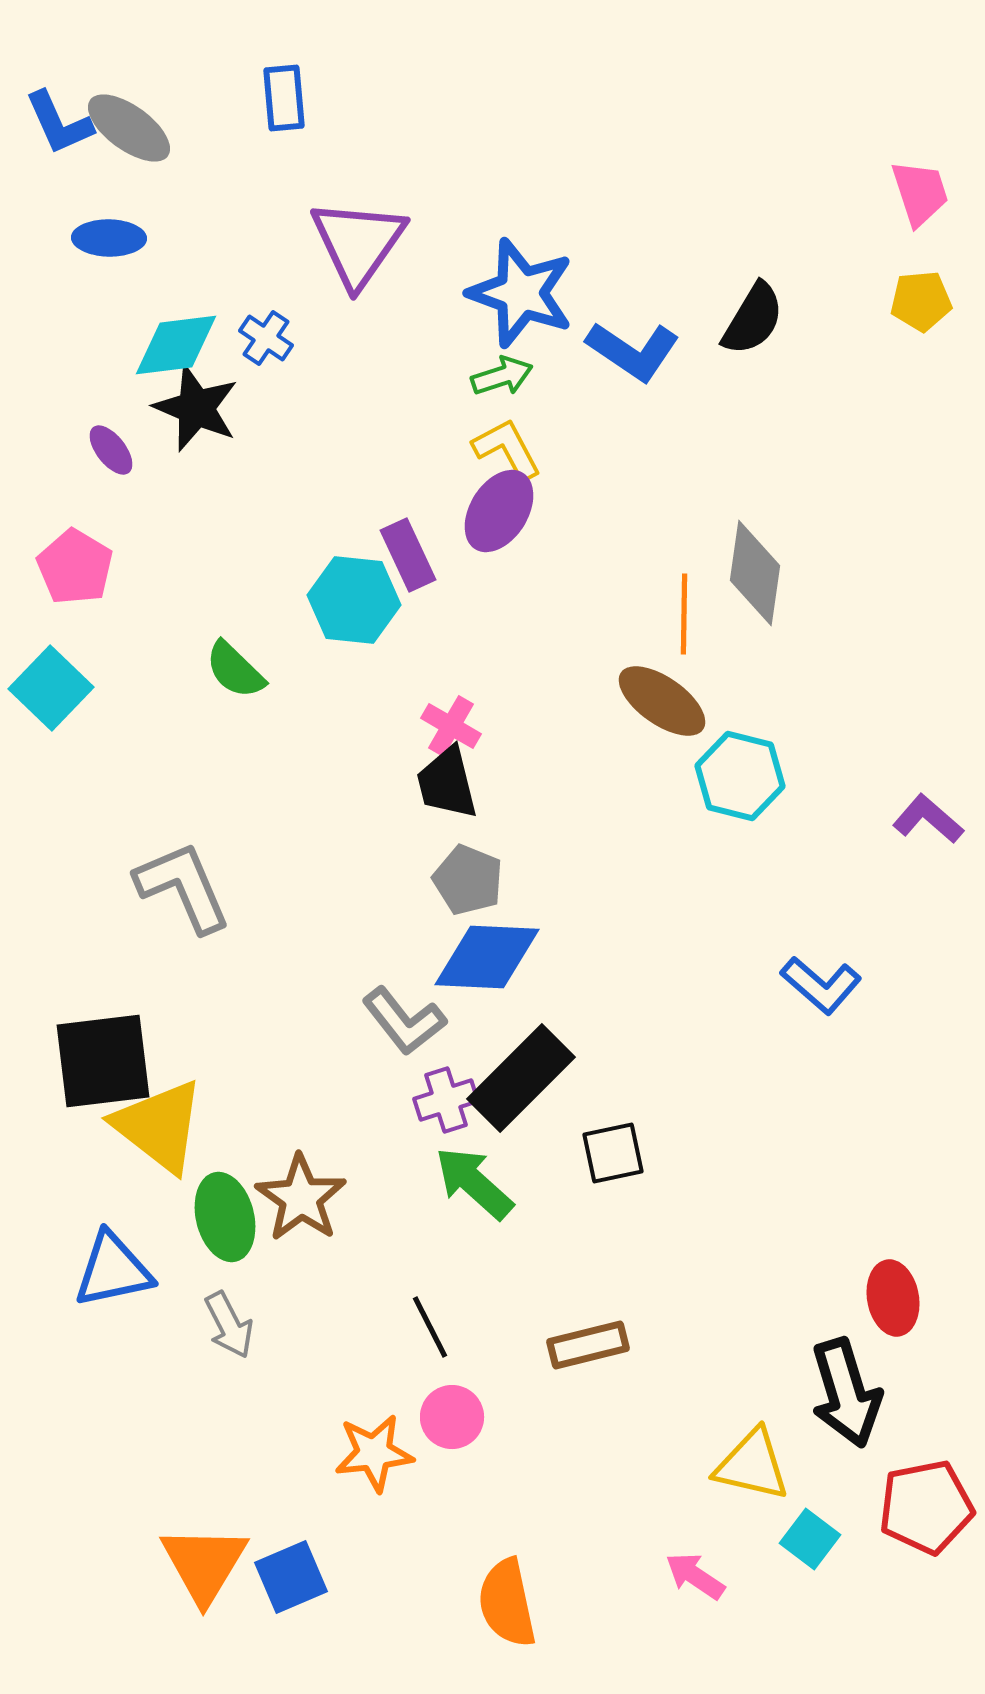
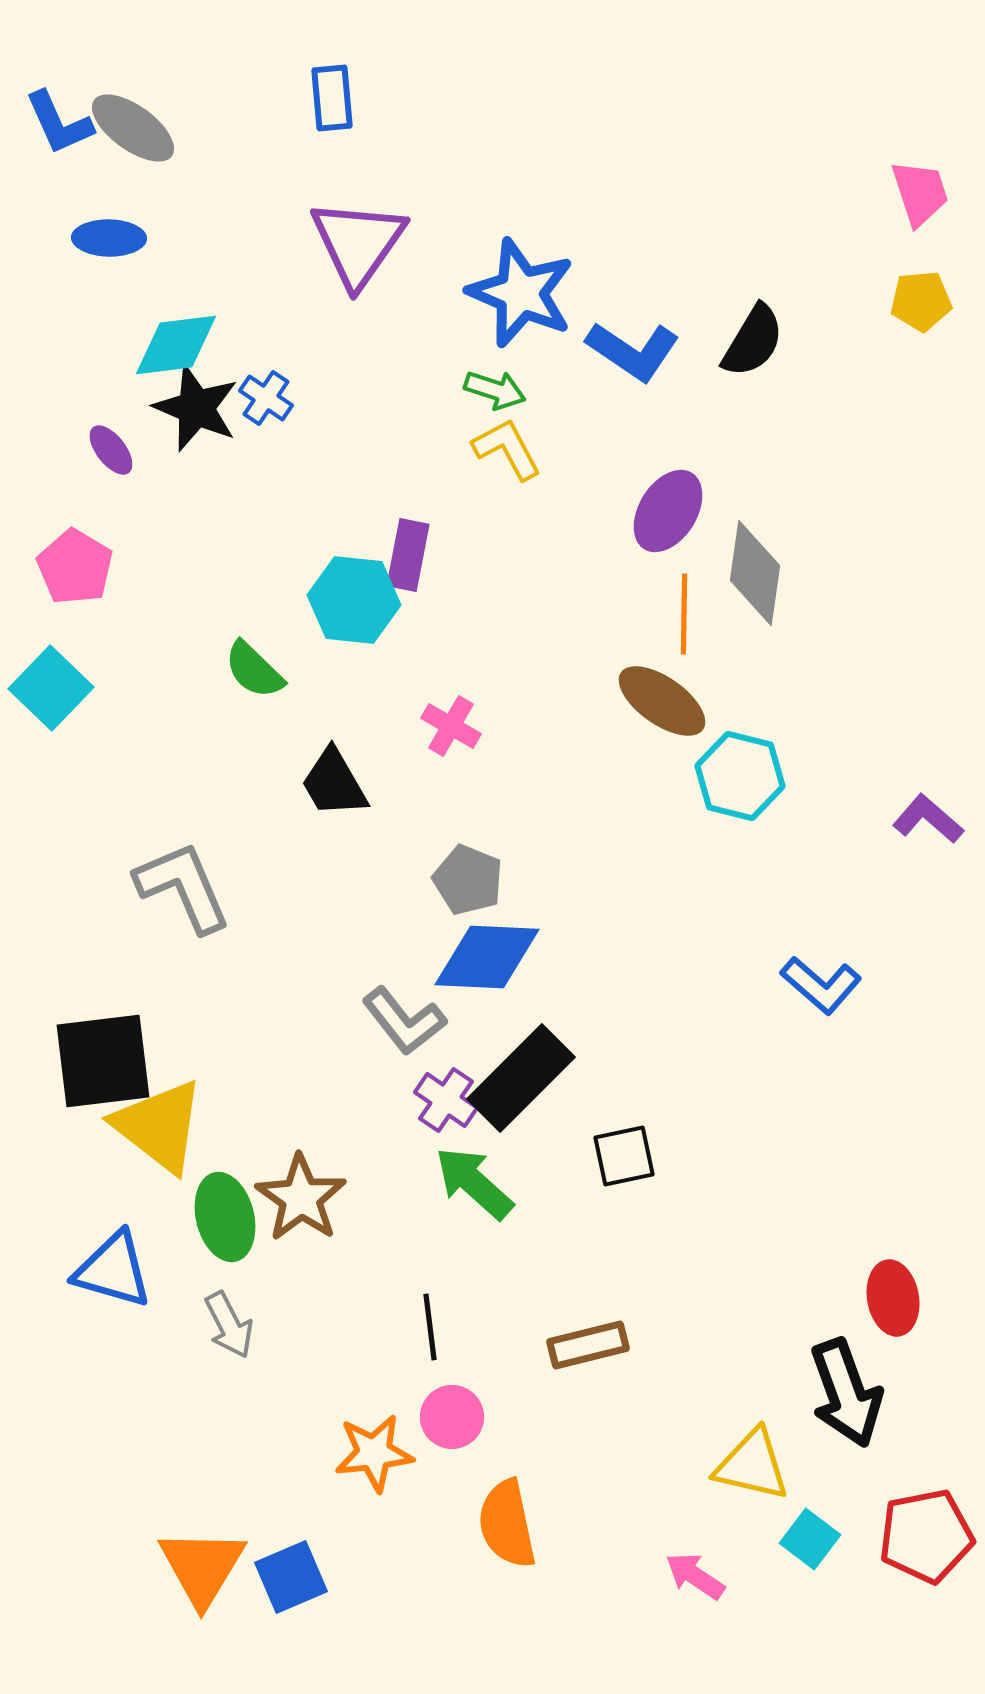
blue rectangle at (284, 98): moved 48 px right
gray ellipse at (129, 128): moved 4 px right
blue star at (521, 293): rotated 3 degrees clockwise
black semicircle at (753, 319): moved 22 px down
blue cross at (266, 338): moved 60 px down
green arrow at (502, 376): moved 7 px left, 14 px down; rotated 36 degrees clockwise
purple ellipse at (499, 511): moved 169 px right
purple rectangle at (408, 555): rotated 36 degrees clockwise
green semicircle at (235, 670): moved 19 px right
black trapezoid at (447, 783): moved 113 px left; rotated 16 degrees counterclockwise
purple cross at (446, 1100): rotated 38 degrees counterclockwise
black square at (613, 1153): moved 11 px right, 3 px down
blue triangle at (113, 1270): rotated 28 degrees clockwise
black line at (430, 1327): rotated 20 degrees clockwise
black arrow at (846, 1393): rotated 3 degrees counterclockwise
red pentagon at (926, 1507): moved 29 px down
orange triangle at (204, 1564): moved 2 px left, 3 px down
orange semicircle at (507, 1603): moved 79 px up
